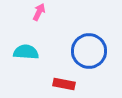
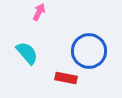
cyan semicircle: moved 1 px right, 1 px down; rotated 45 degrees clockwise
red rectangle: moved 2 px right, 6 px up
